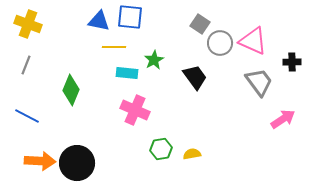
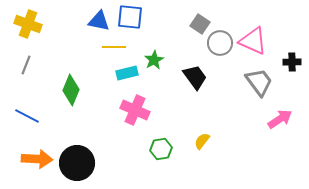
cyan rectangle: rotated 20 degrees counterclockwise
pink arrow: moved 3 px left
yellow semicircle: moved 10 px right, 13 px up; rotated 42 degrees counterclockwise
orange arrow: moved 3 px left, 2 px up
